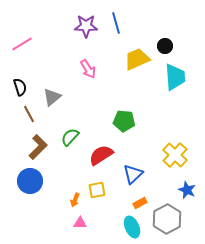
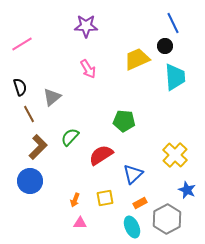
blue line: moved 57 px right; rotated 10 degrees counterclockwise
yellow square: moved 8 px right, 8 px down
